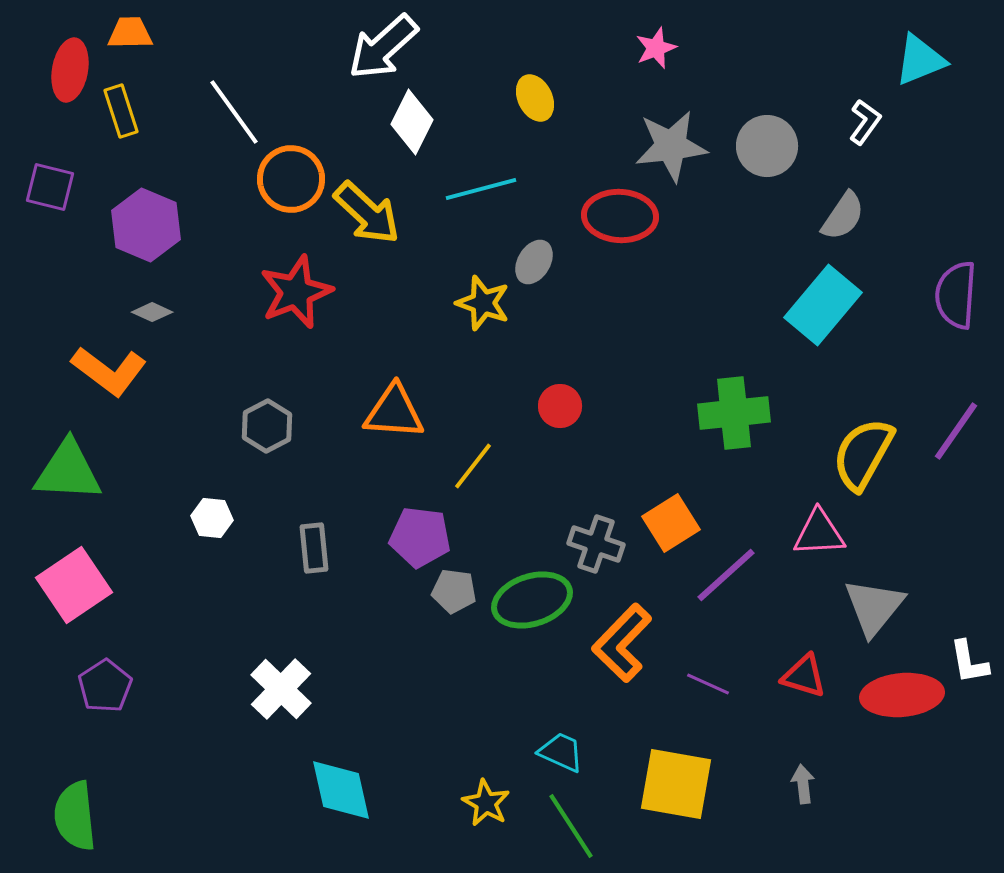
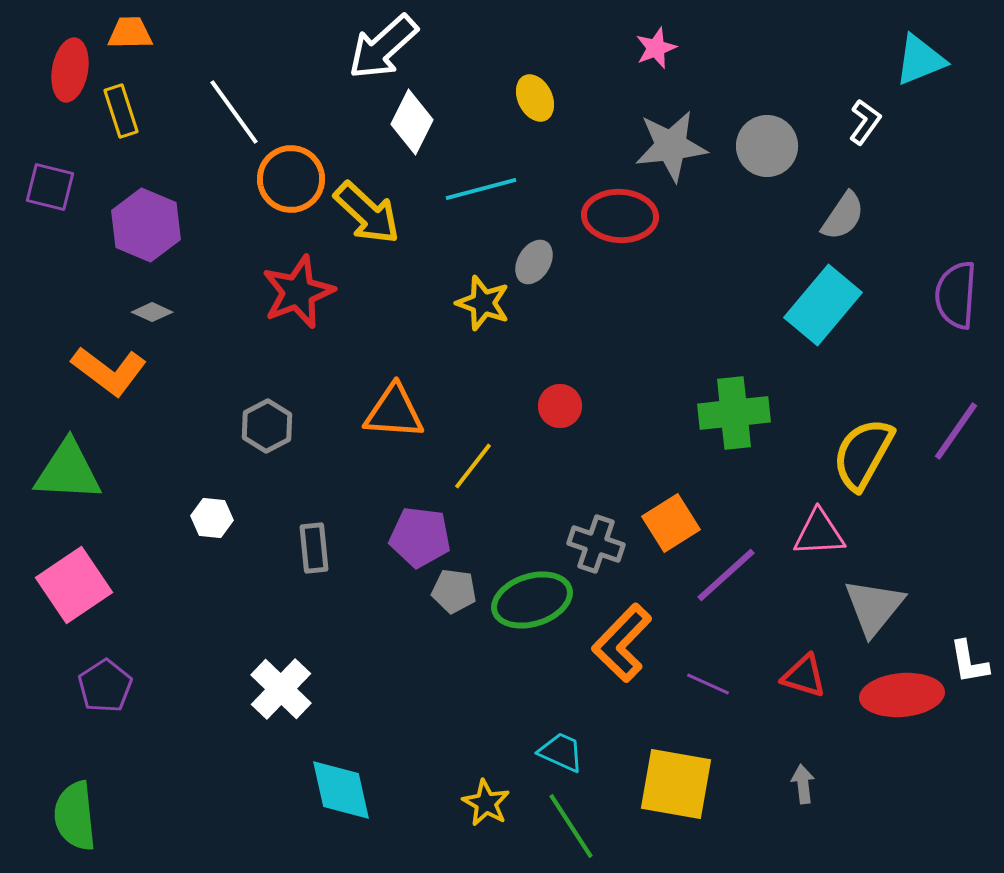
red star at (296, 292): moved 2 px right
